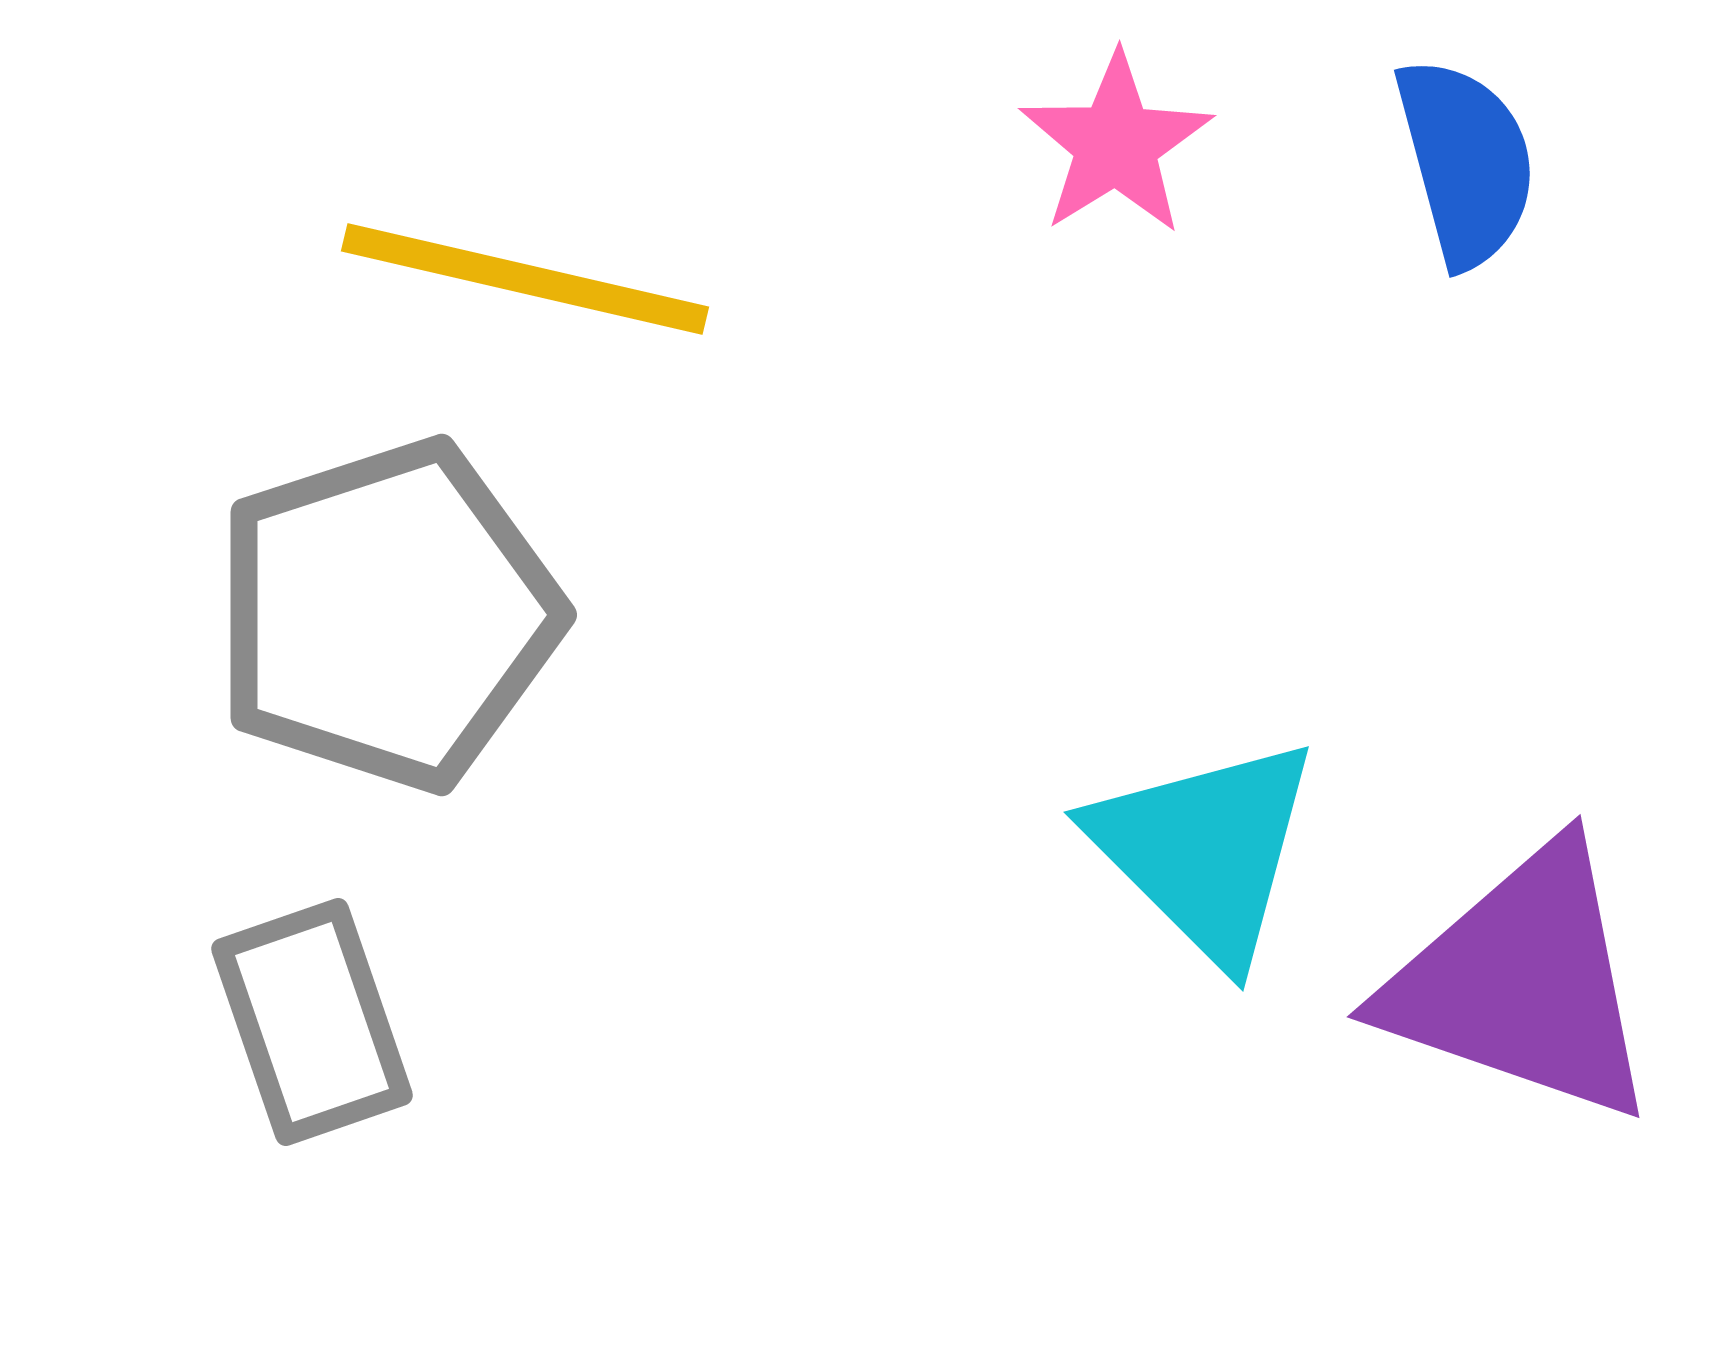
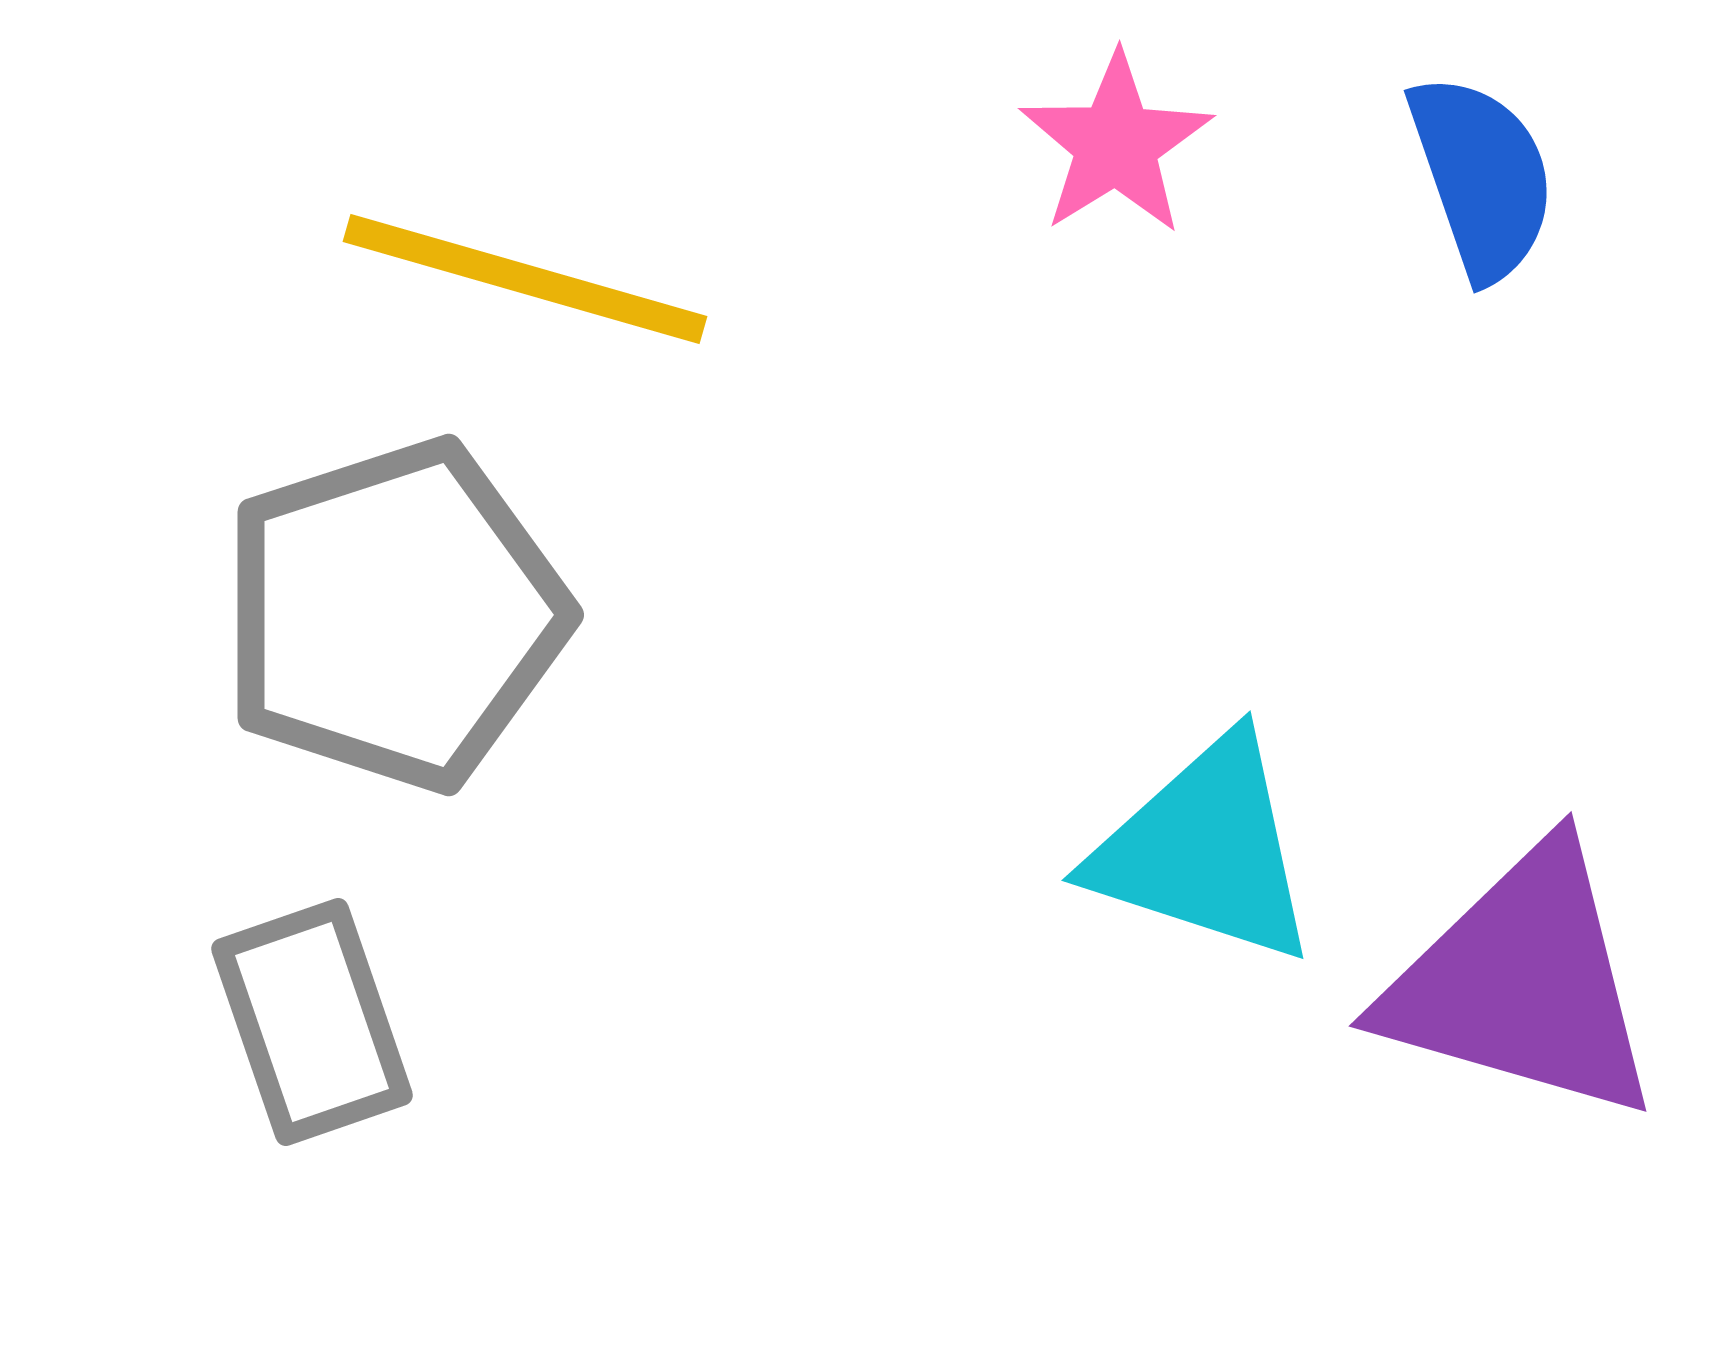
blue semicircle: moved 16 px right, 15 px down; rotated 4 degrees counterclockwise
yellow line: rotated 3 degrees clockwise
gray pentagon: moved 7 px right
cyan triangle: rotated 27 degrees counterclockwise
purple triangle: rotated 3 degrees counterclockwise
